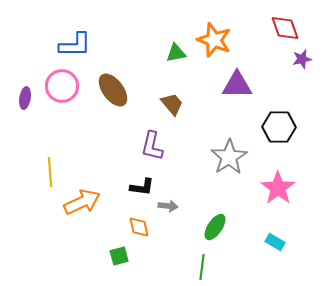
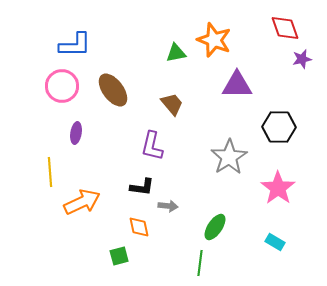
purple ellipse: moved 51 px right, 35 px down
green line: moved 2 px left, 4 px up
